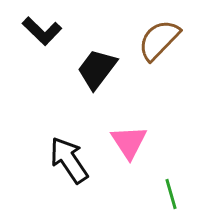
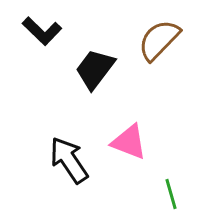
black trapezoid: moved 2 px left
pink triangle: rotated 36 degrees counterclockwise
